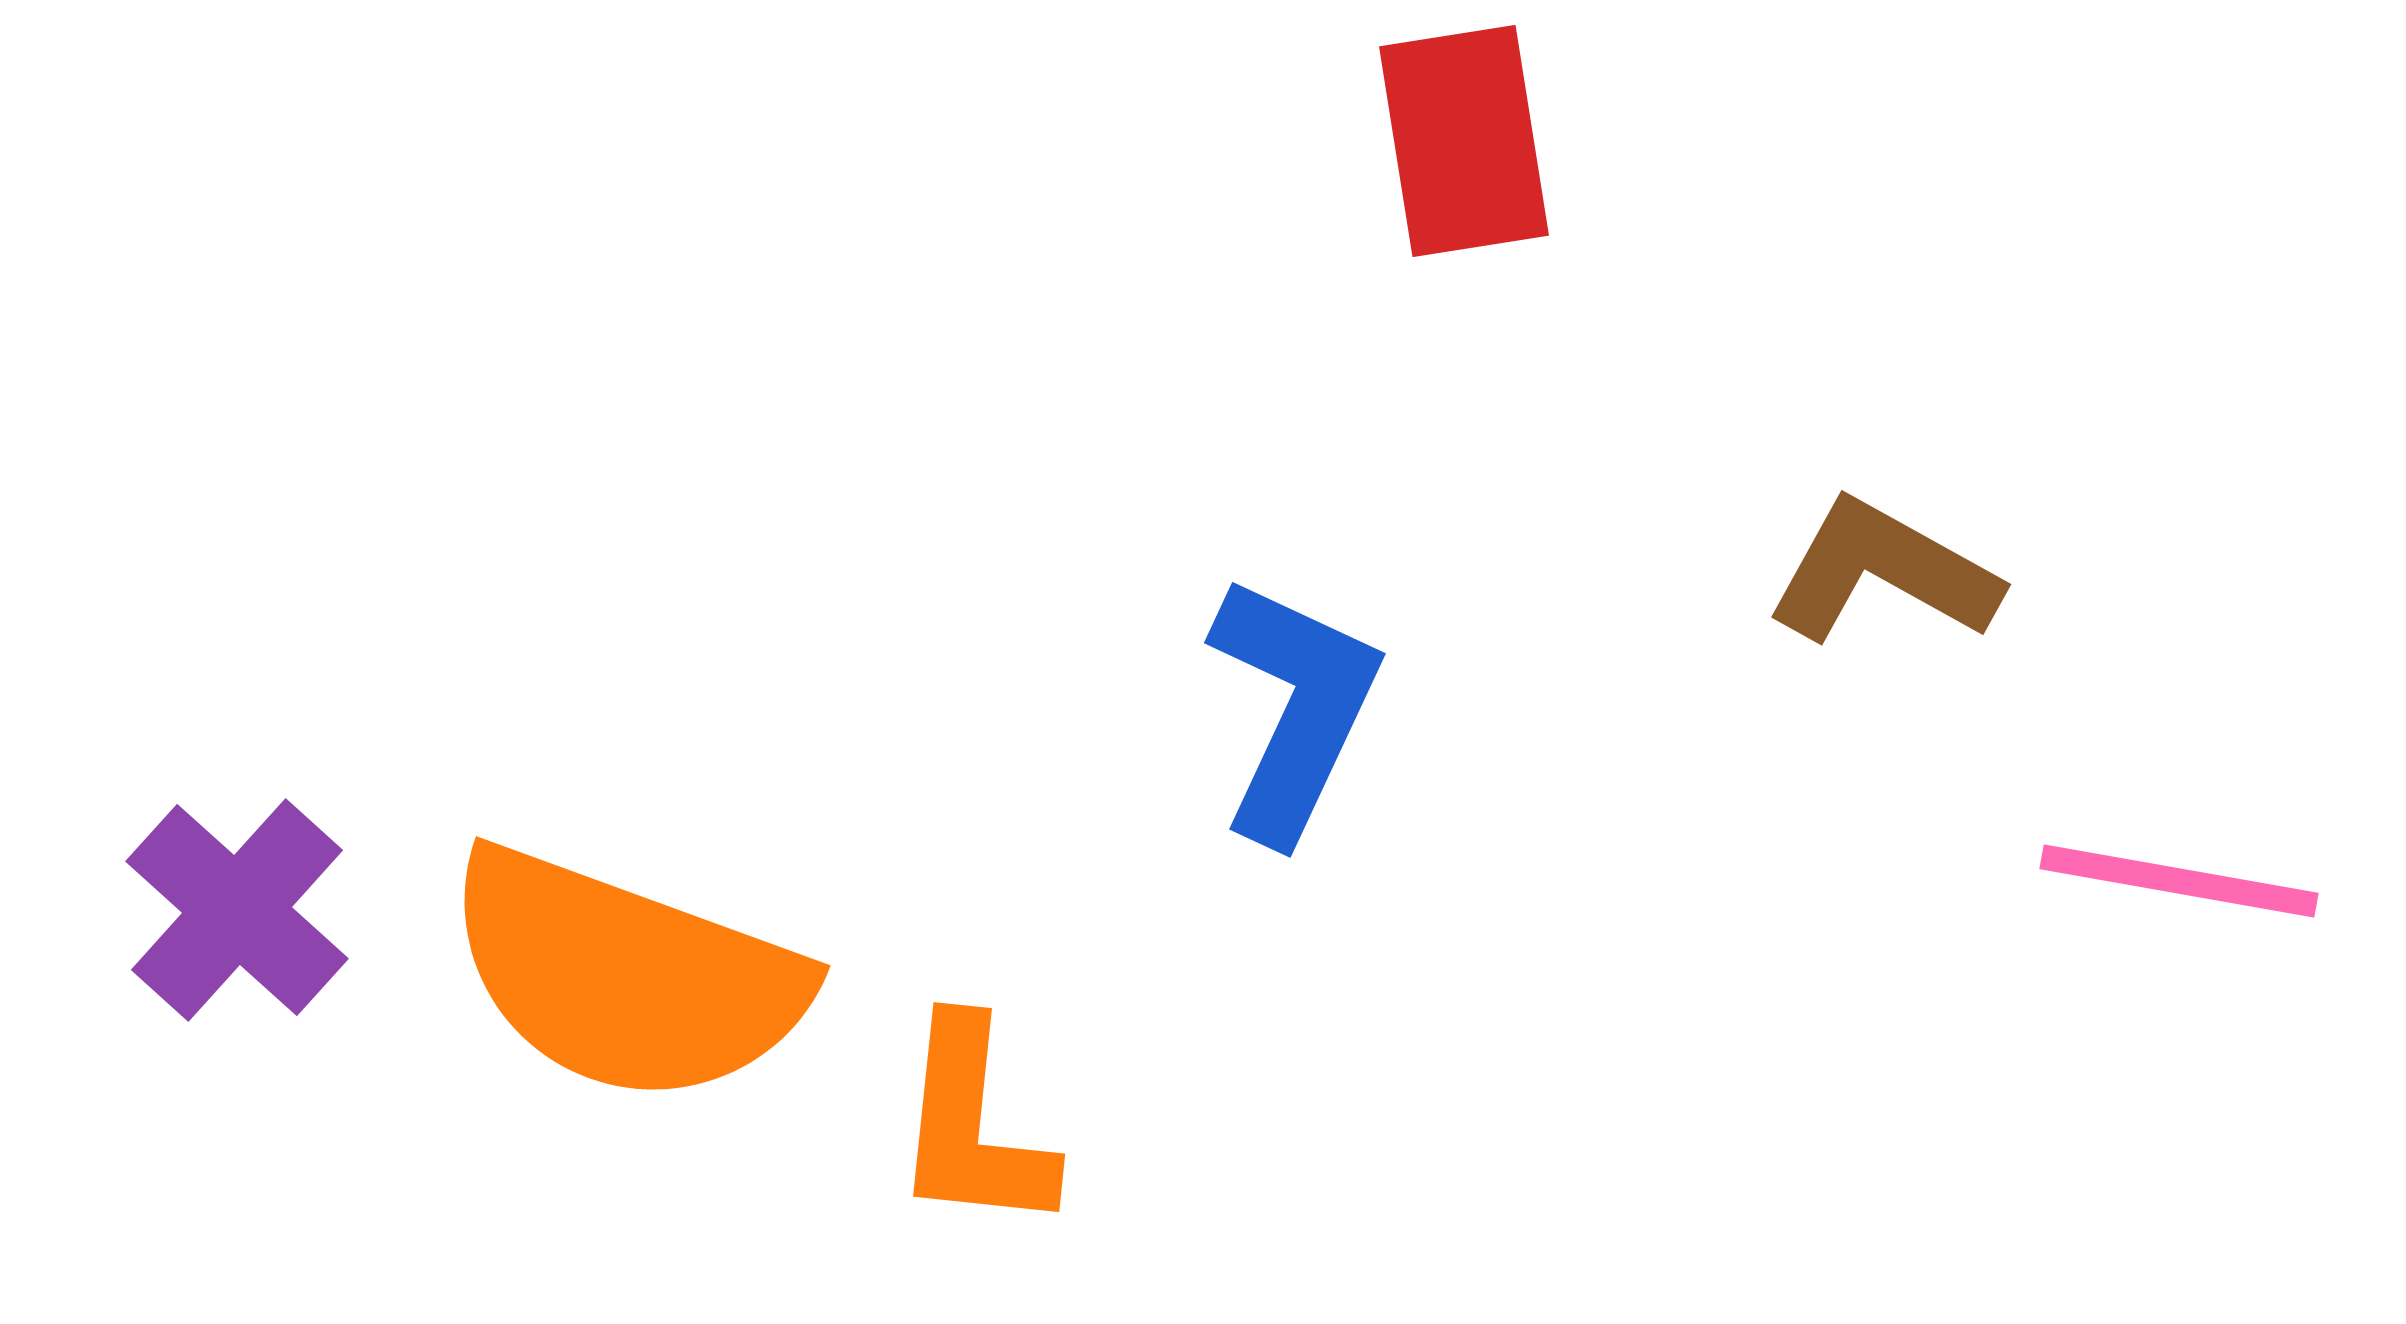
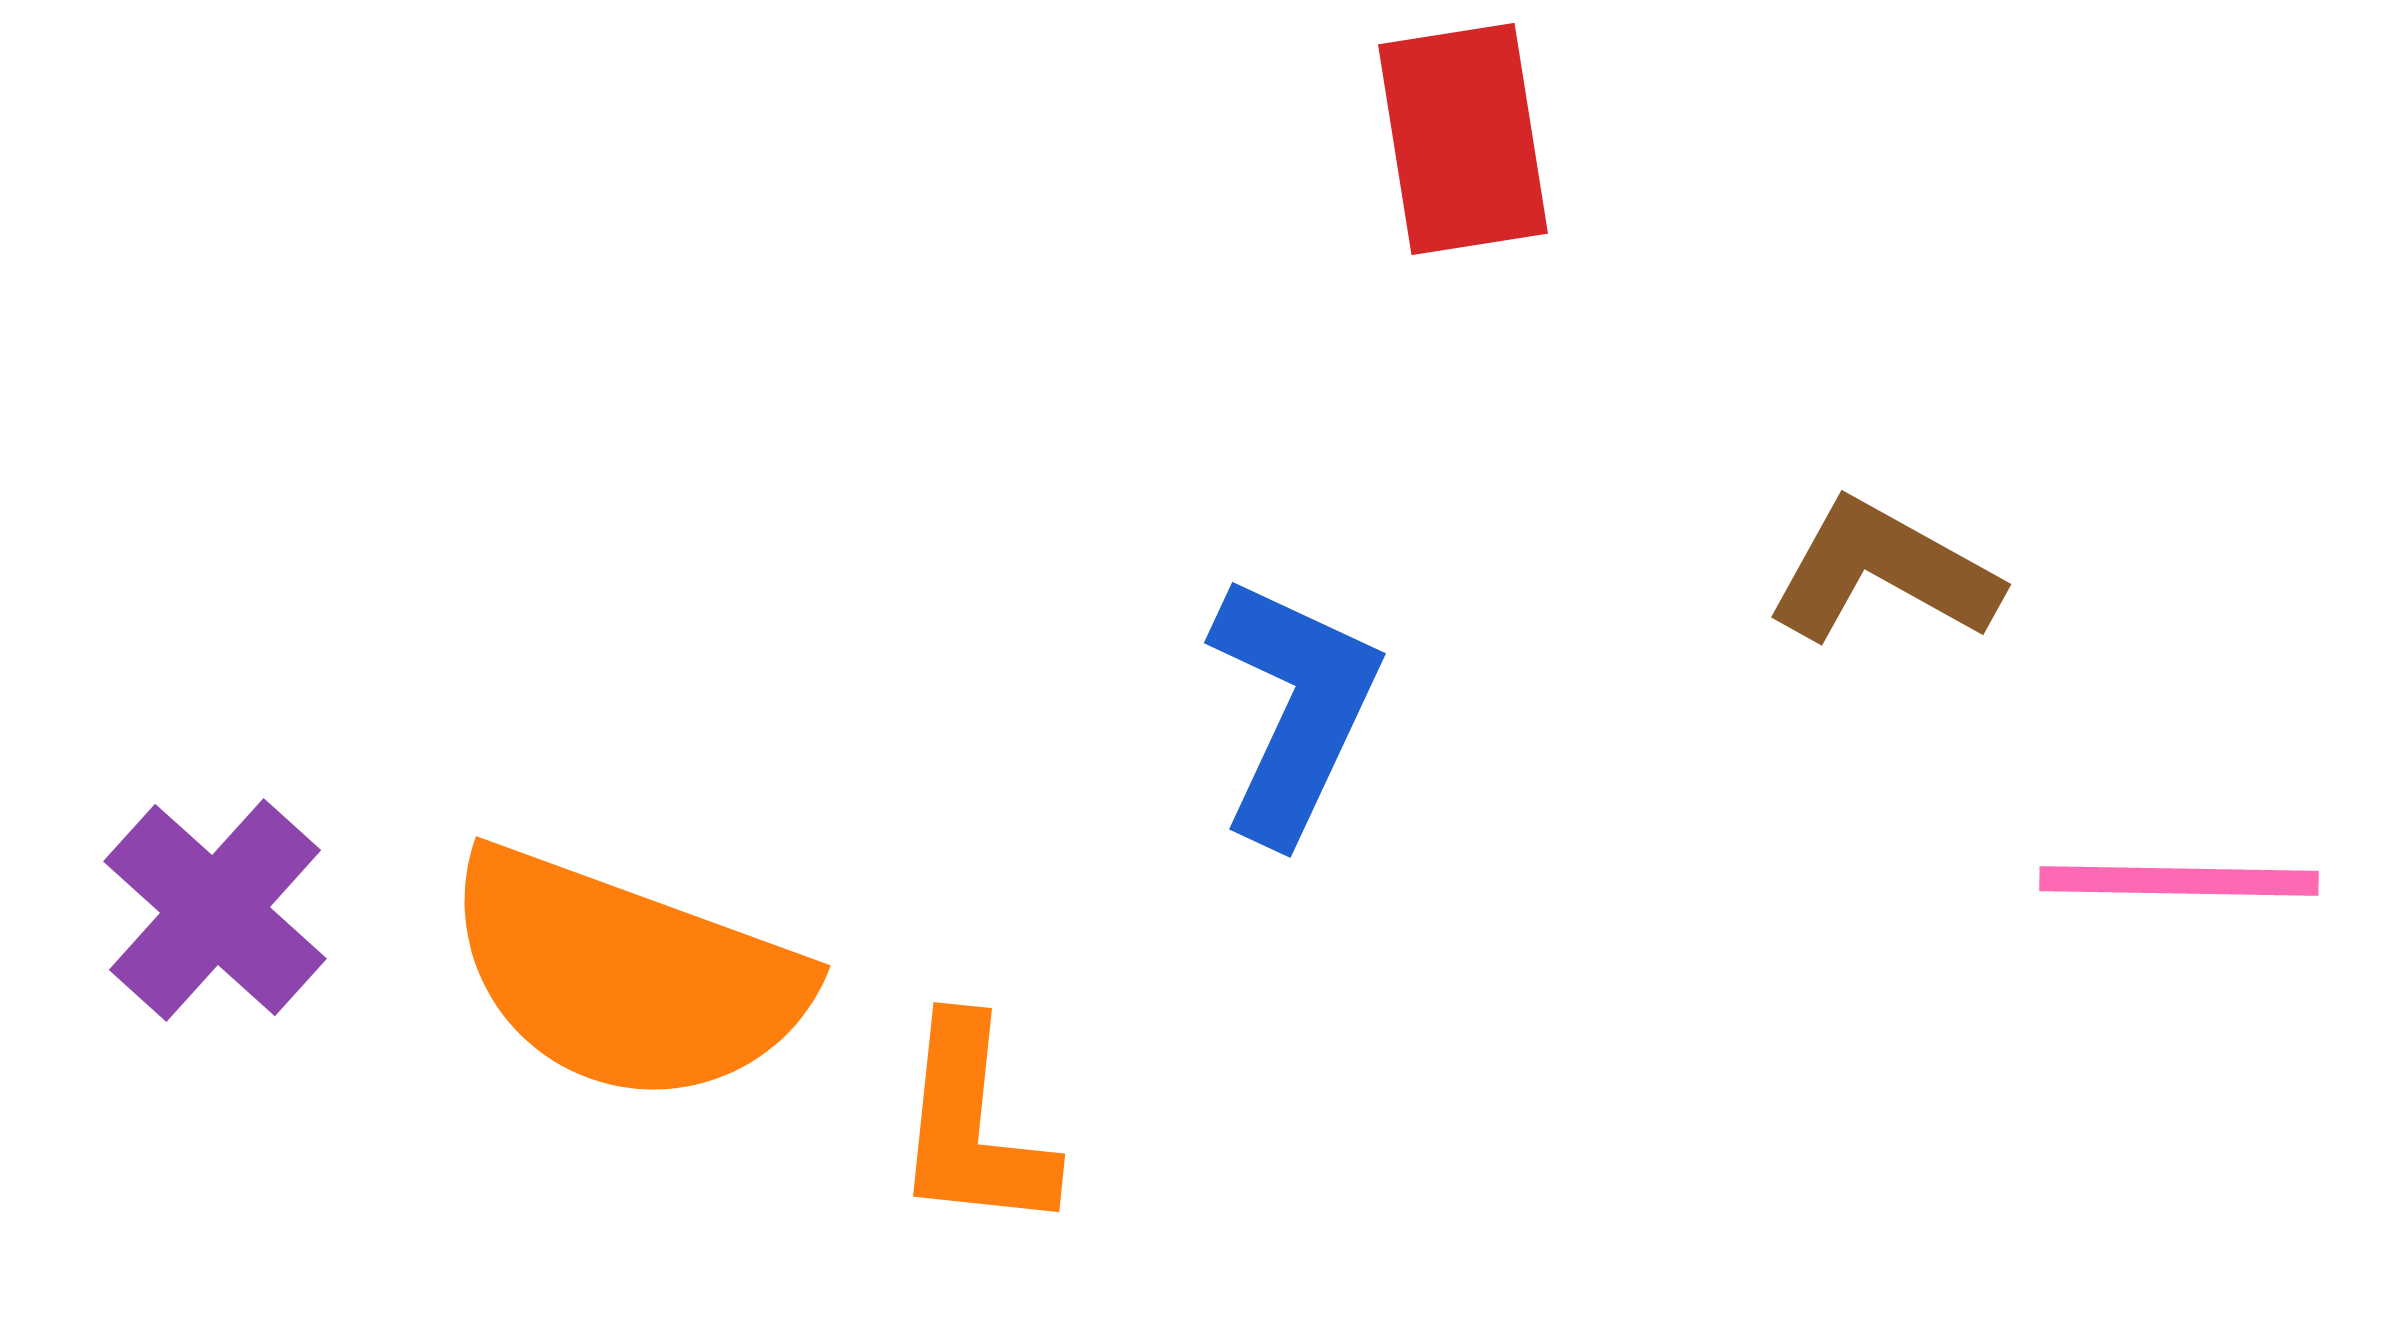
red rectangle: moved 1 px left, 2 px up
pink line: rotated 9 degrees counterclockwise
purple cross: moved 22 px left
